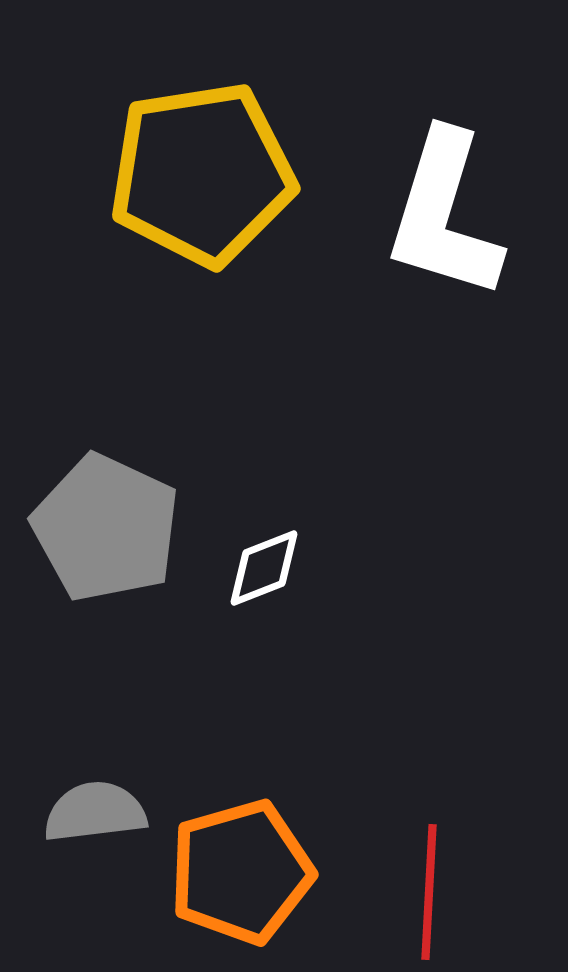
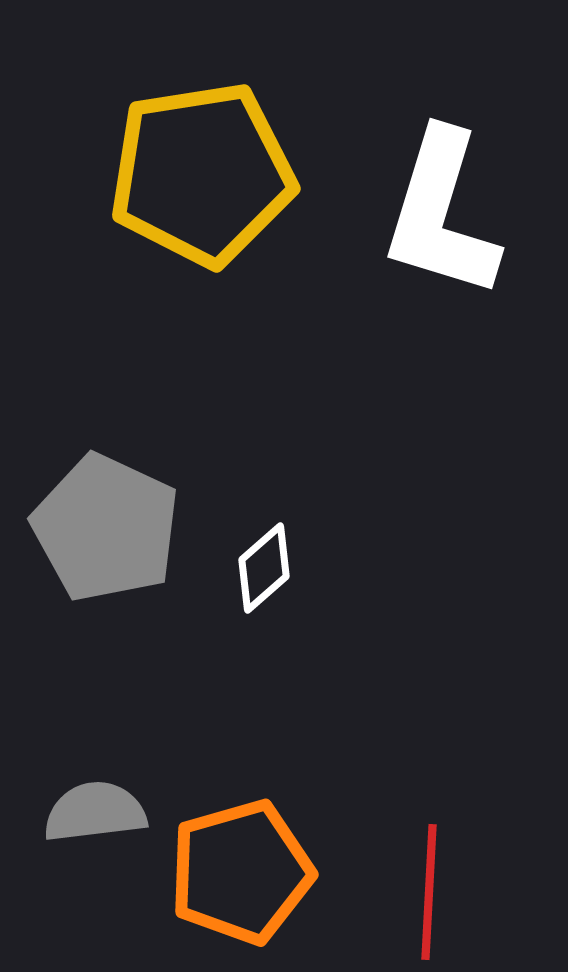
white L-shape: moved 3 px left, 1 px up
white diamond: rotated 20 degrees counterclockwise
